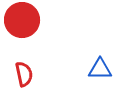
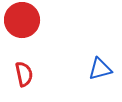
blue triangle: rotated 15 degrees counterclockwise
